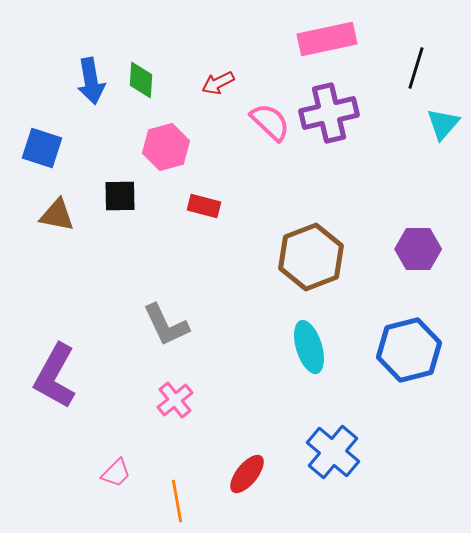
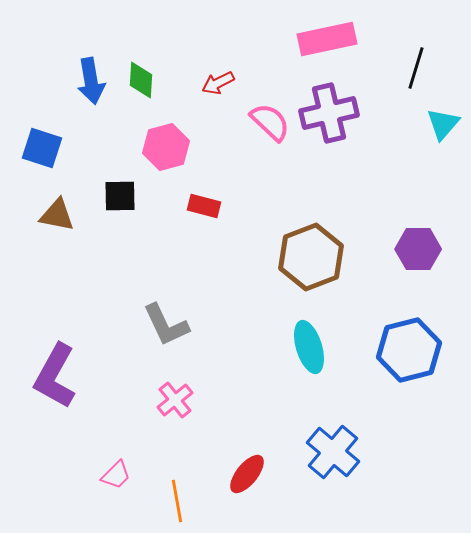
pink trapezoid: moved 2 px down
